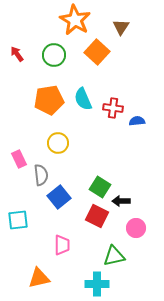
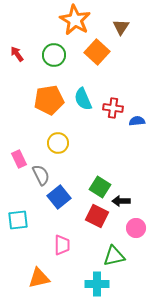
gray semicircle: rotated 20 degrees counterclockwise
